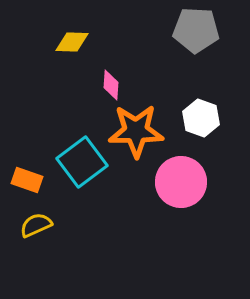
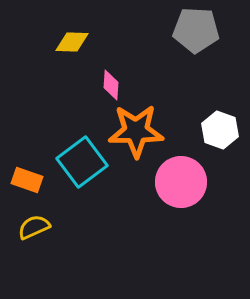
white hexagon: moved 19 px right, 12 px down
yellow semicircle: moved 2 px left, 2 px down
